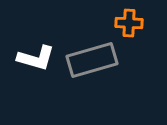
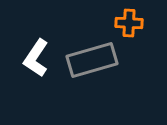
white L-shape: rotated 108 degrees clockwise
